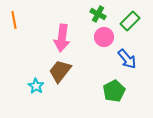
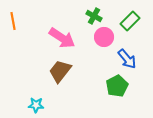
green cross: moved 4 px left, 2 px down
orange line: moved 1 px left, 1 px down
pink arrow: rotated 64 degrees counterclockwise
cyan star: moved 19 px down; rotated 28 degrees counterclockwise
green pentagon: moved 3 px right, 5 px up
